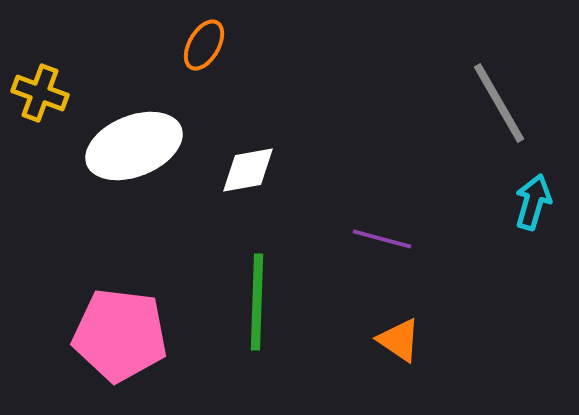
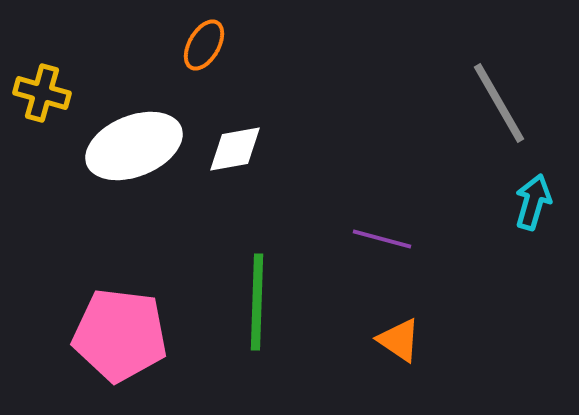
yellow cross: moved 2 px right; rotated 4 degrees counterclockwise
white diamond: moved 13 px left, 21 px up
